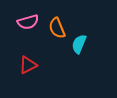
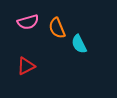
cyan semicircle: rotated 48 degrees counterclockwise
red triangle: moved 2 px left, 1 px down
